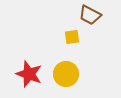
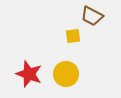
brown trapezoid: moved 2 px right, 1 px down
yellow square: moved 1 px right, 1 px up
